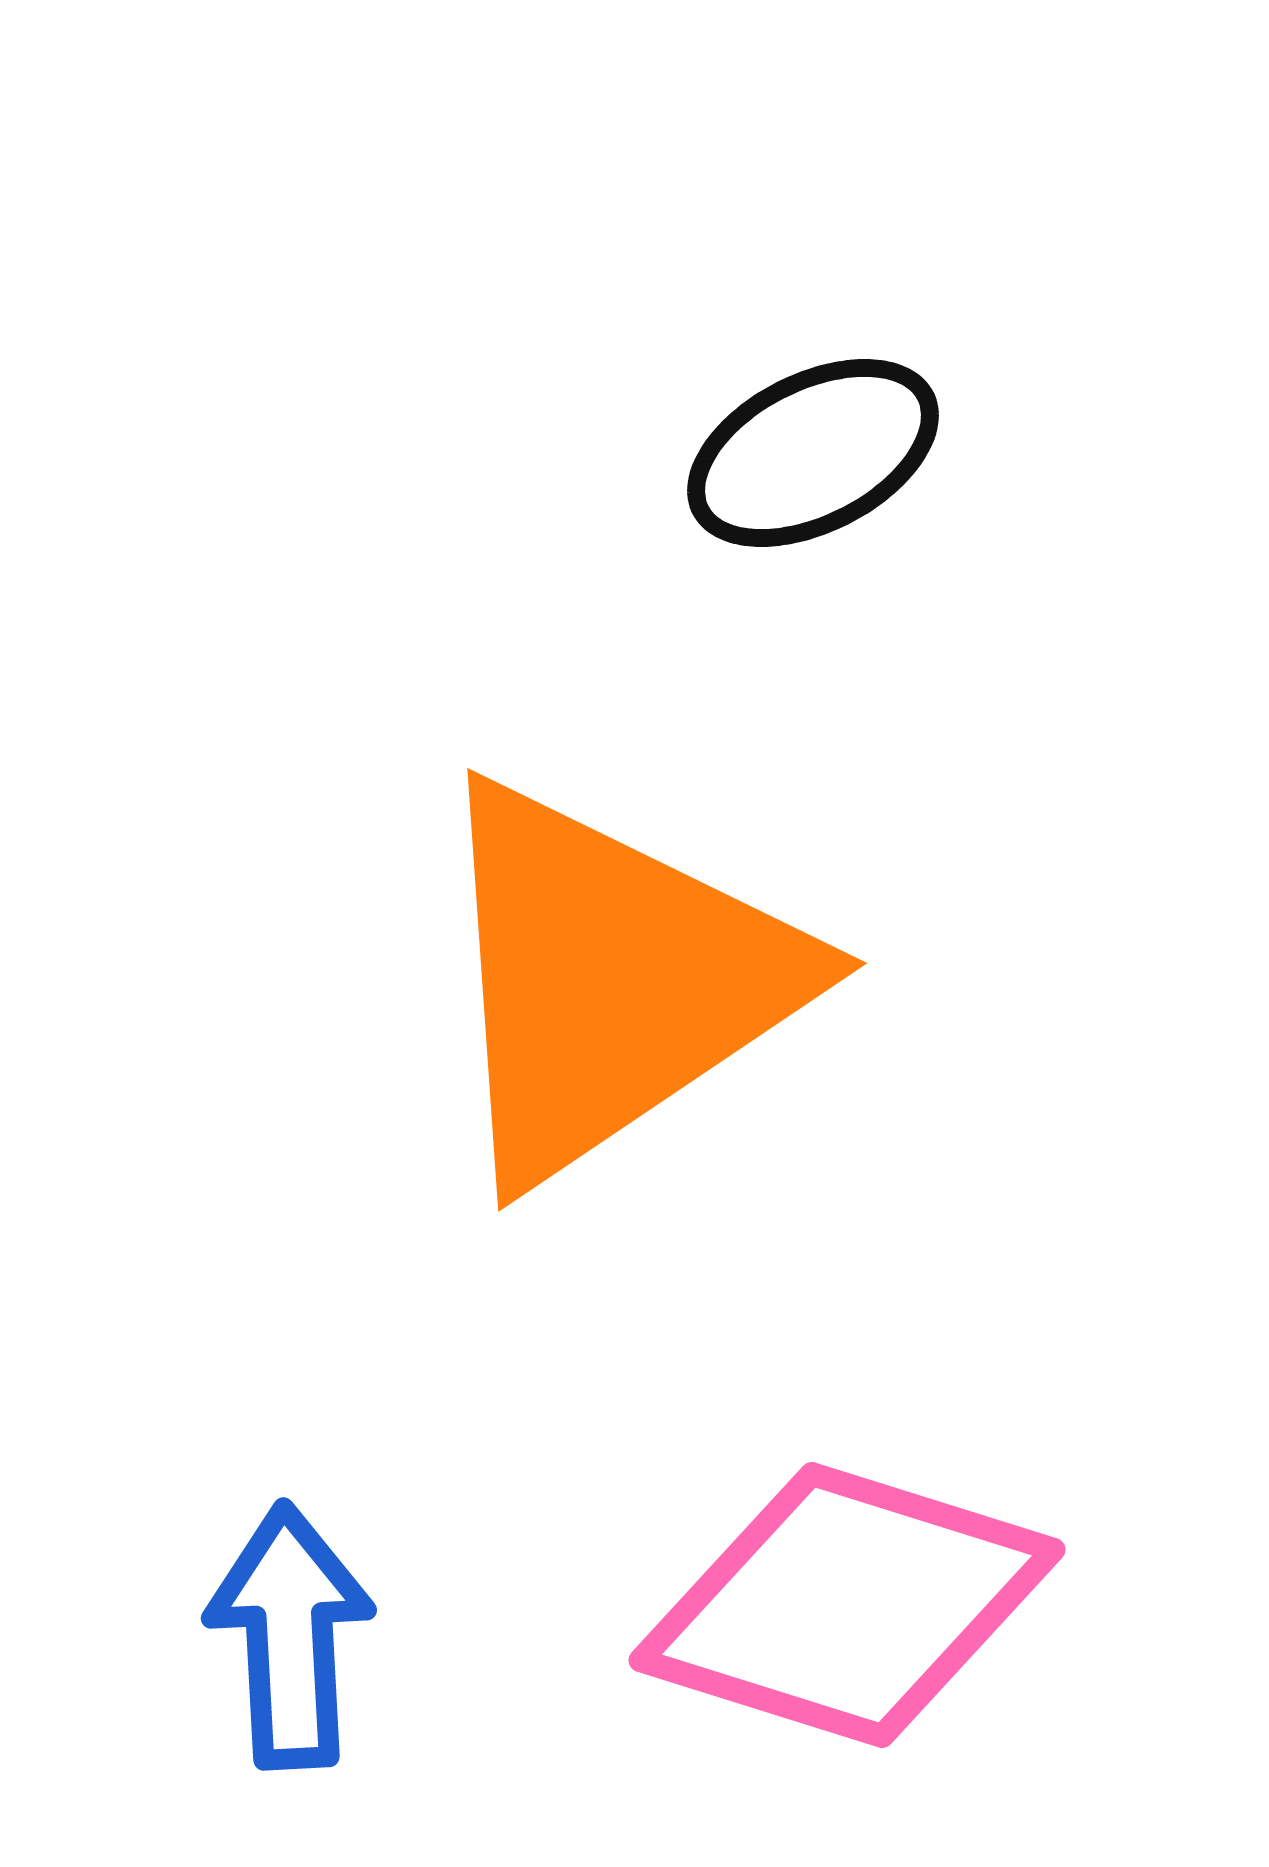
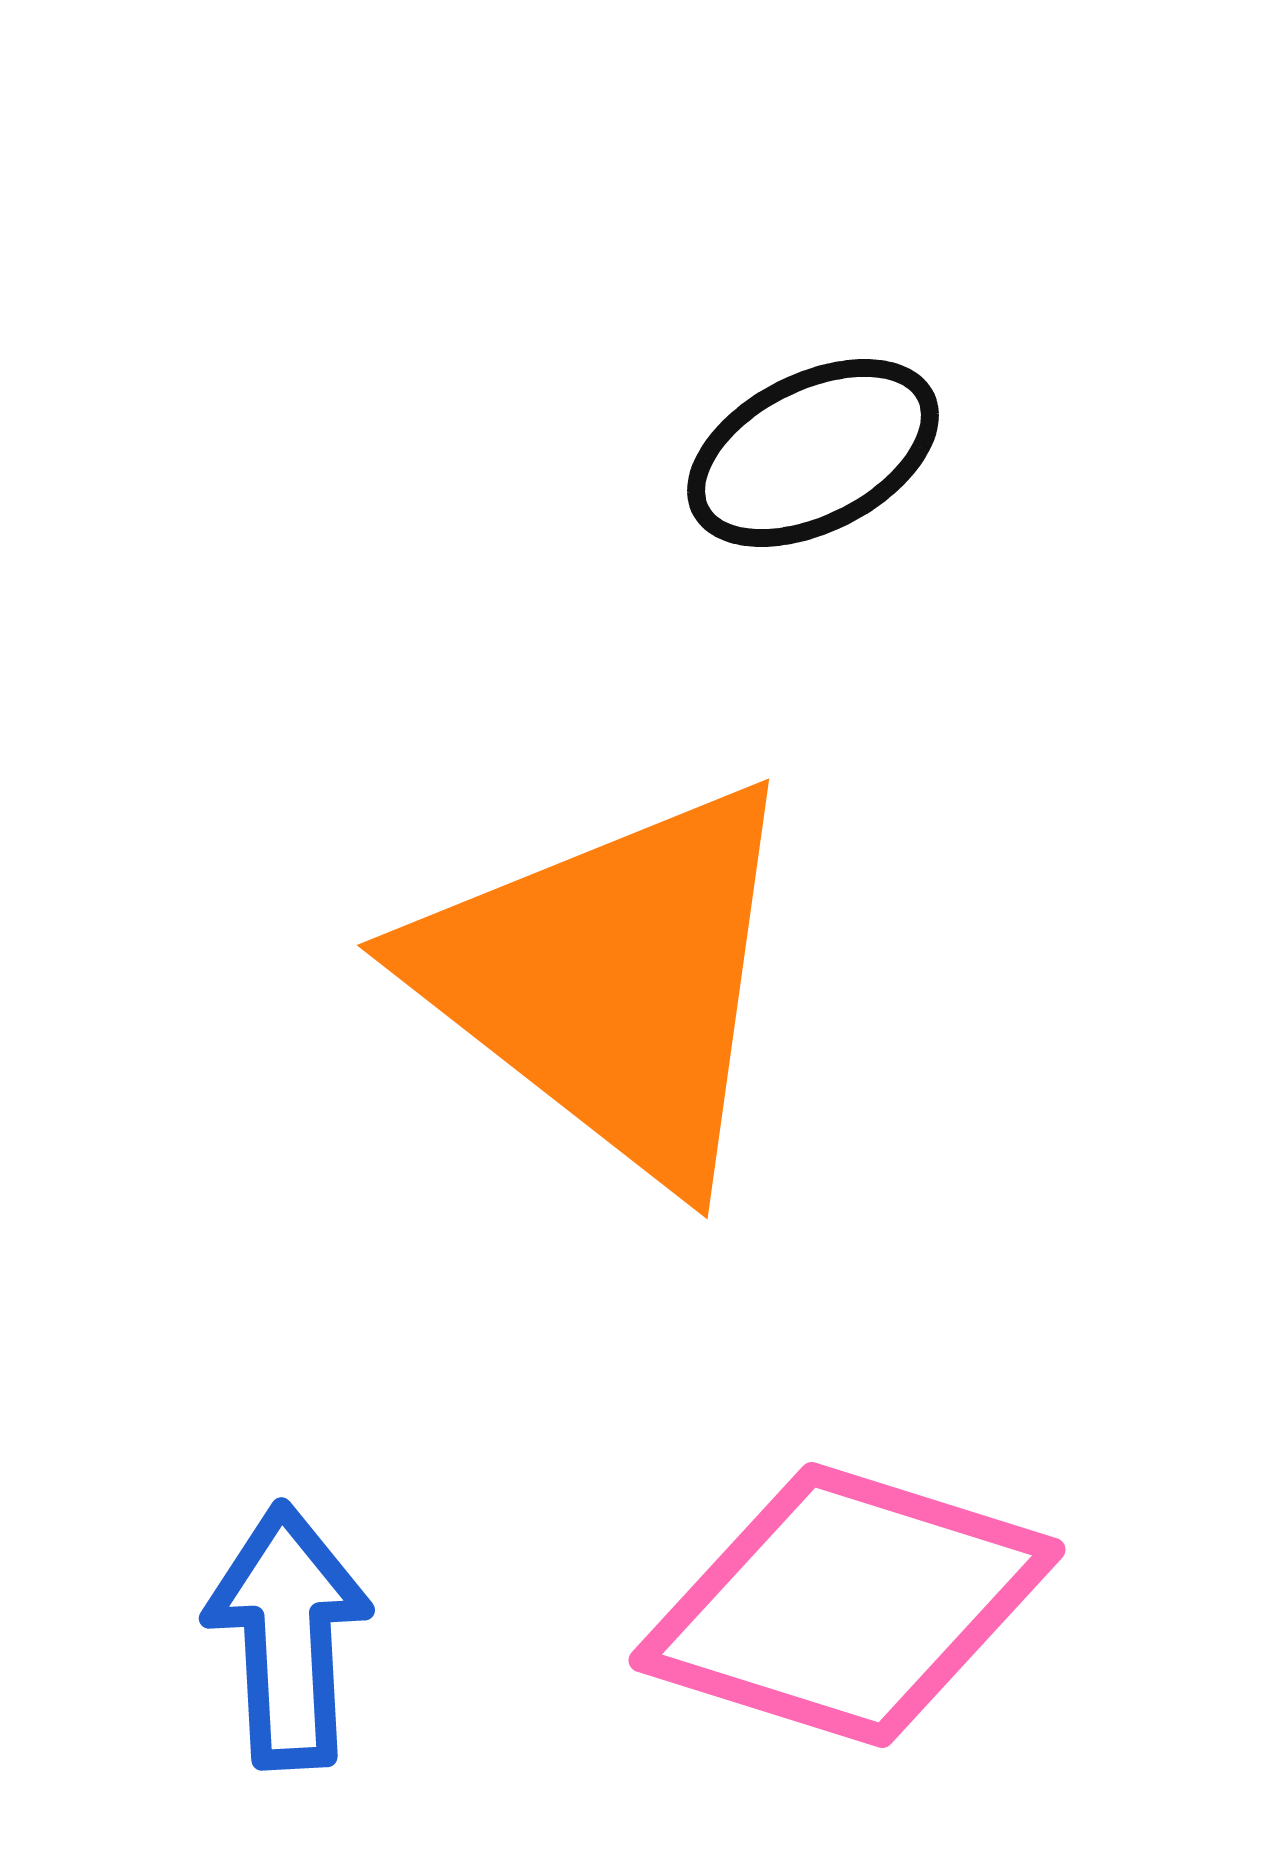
orange triangle: rotated 48 degrees counterclockwise
blue arrow: moved 2 px left
